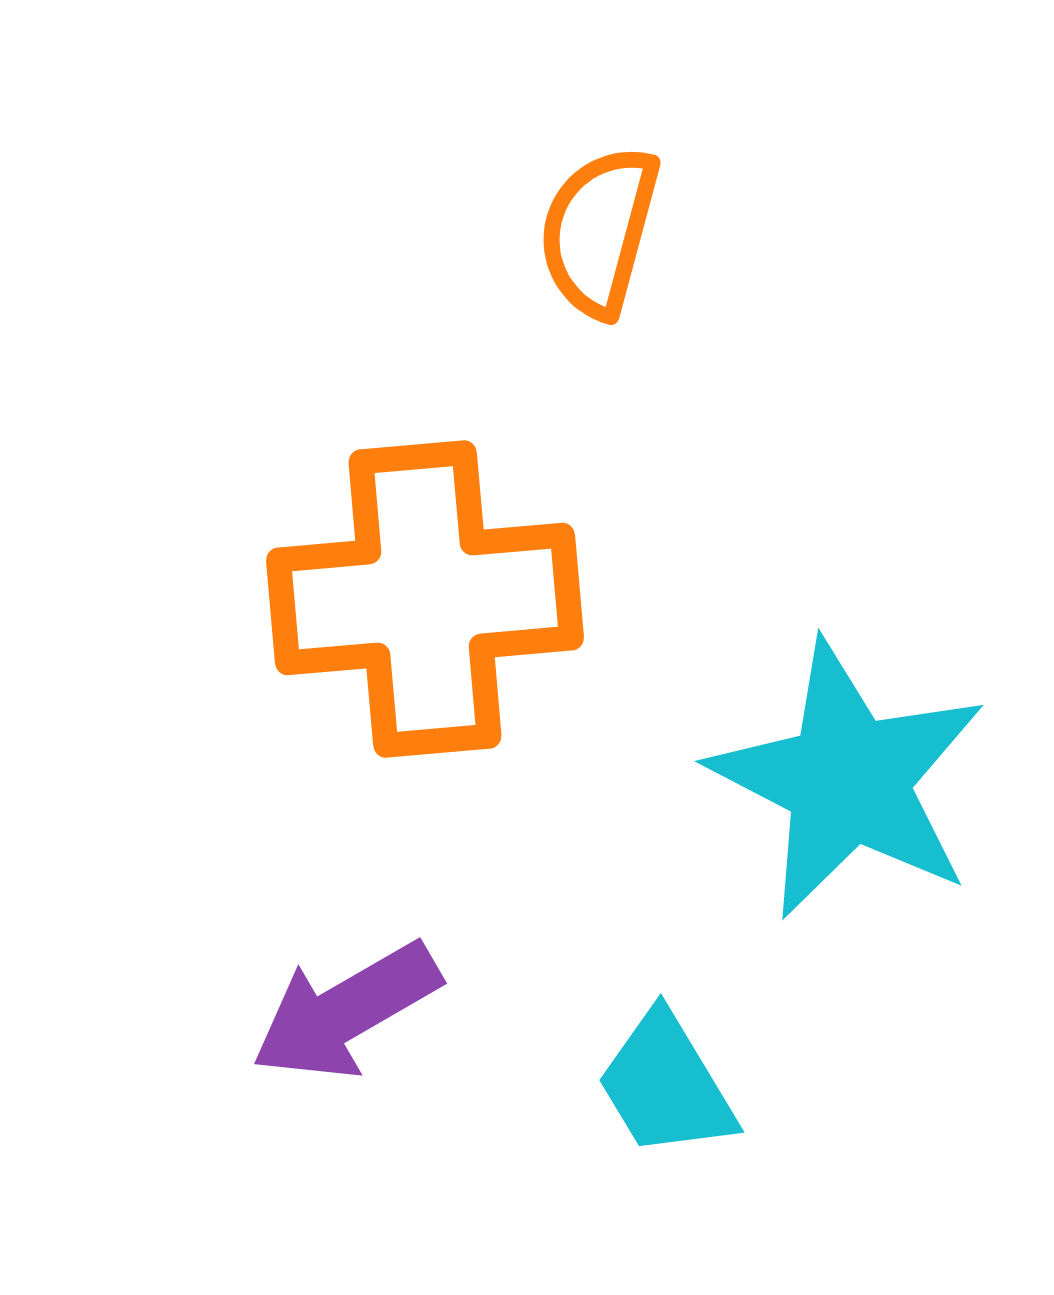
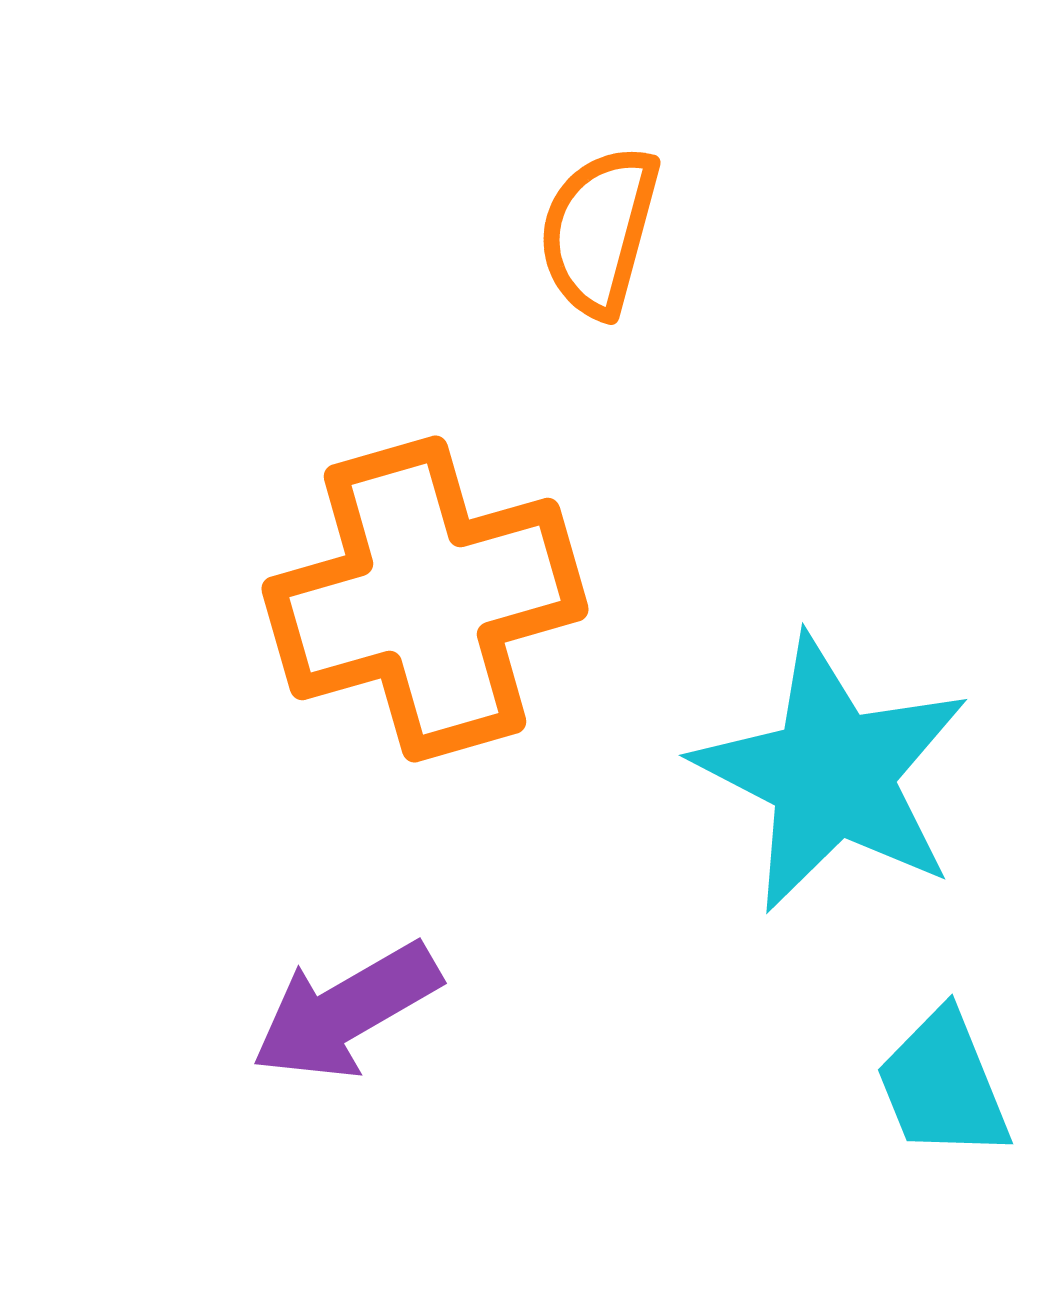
orange cross: rotated 11 degrees counterclockwise
cyan star: moved 16 px left, 6 px up
cyan trapezoid: moved 277 px right; rotated 9 degrees clockwise
